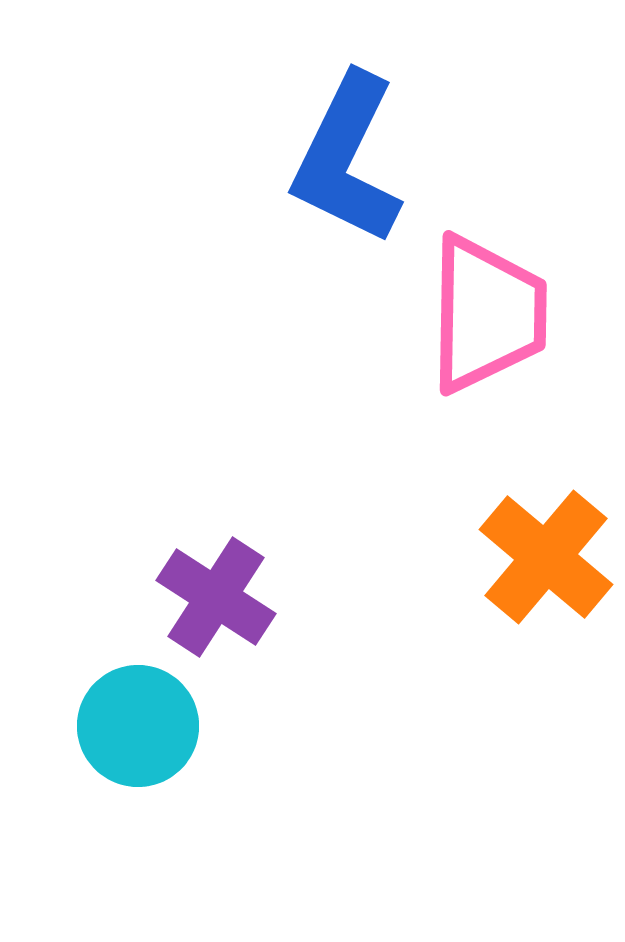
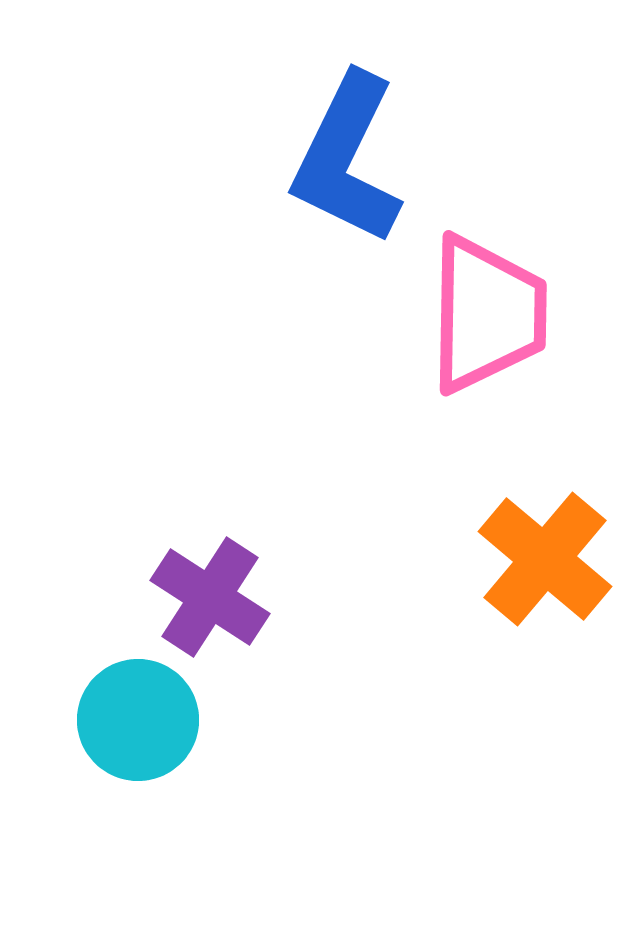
orange cross: moved 1 px left, 2 px down
purple cross: moved 6 px left
cyan circle: moved 6 px up
